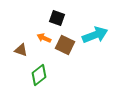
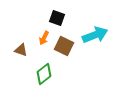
orange arrow: rotated 88 degrees counterclockwise
brown square: moved 1 px left, 1 px down
green diamond: moved 5 px right, 1 px up
